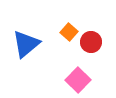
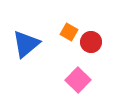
orange square: rotated 12 degrees counterclockwise
